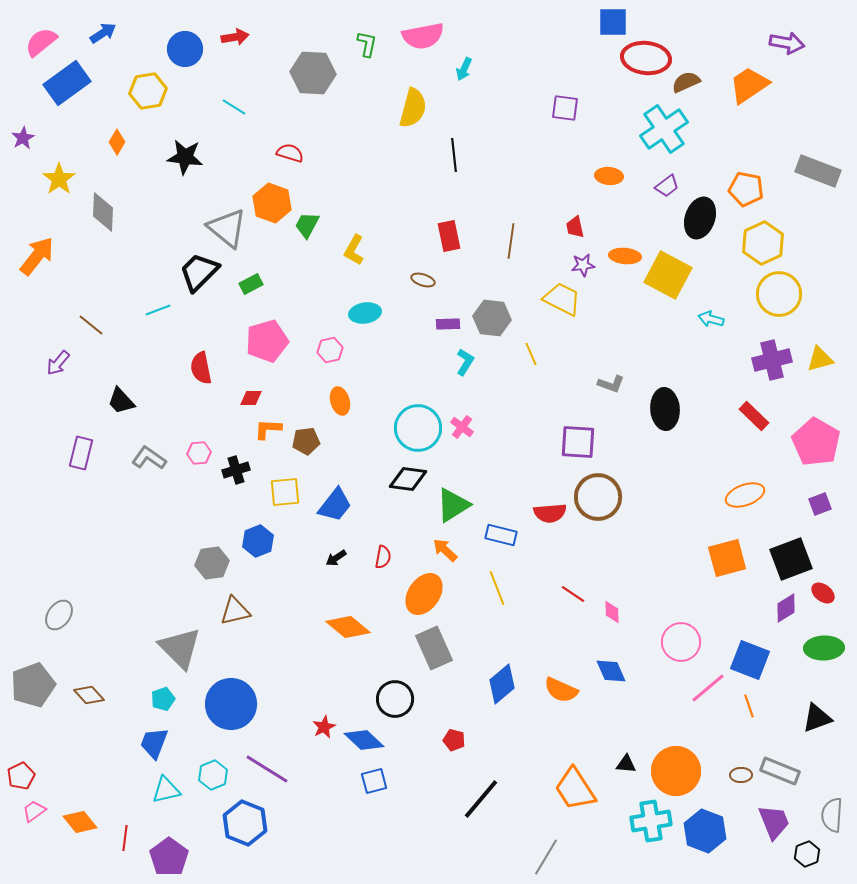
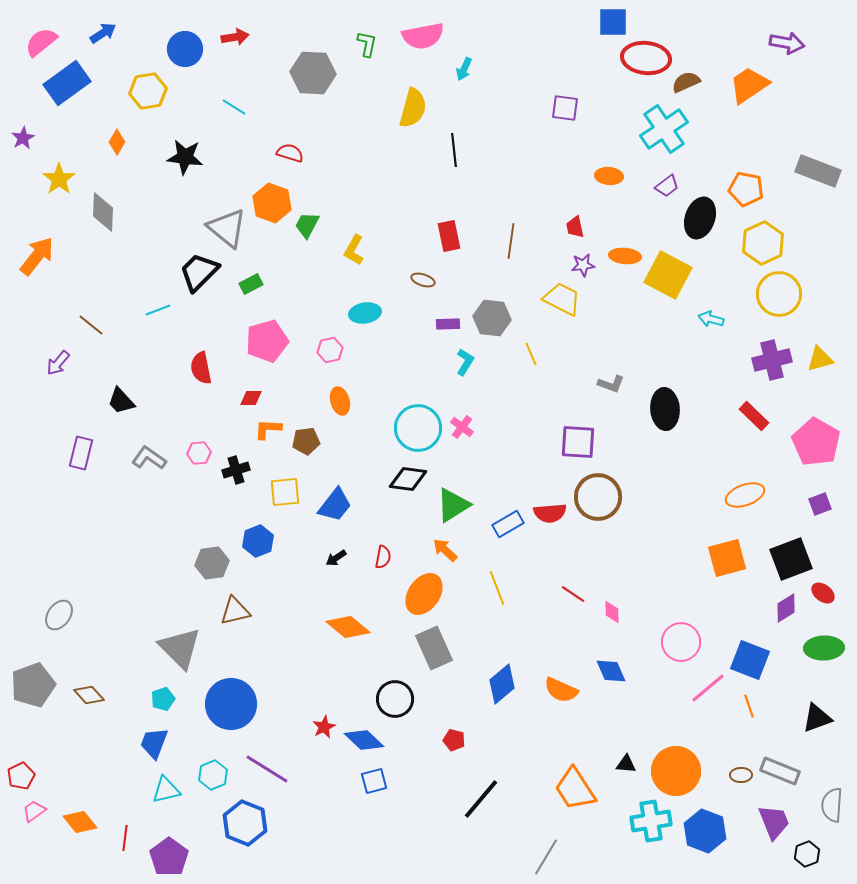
black line at (454, 155): moved 5 px up
blue rectangle at (501, 535): moved 7 px right, 11 px up; rotated 44 degrees counterclockwise
gray semicircle at (832, 815): moved 10 px up
